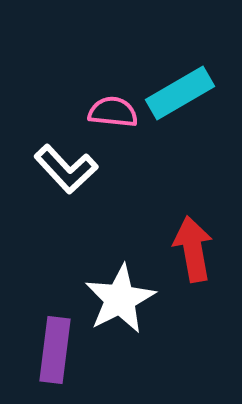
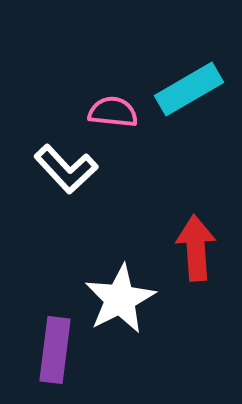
cyan rectangle: moved 9 px right, 4 px up
red arrow: moved 3 px right, 1 px up; rotated 6 degrees clockwise
